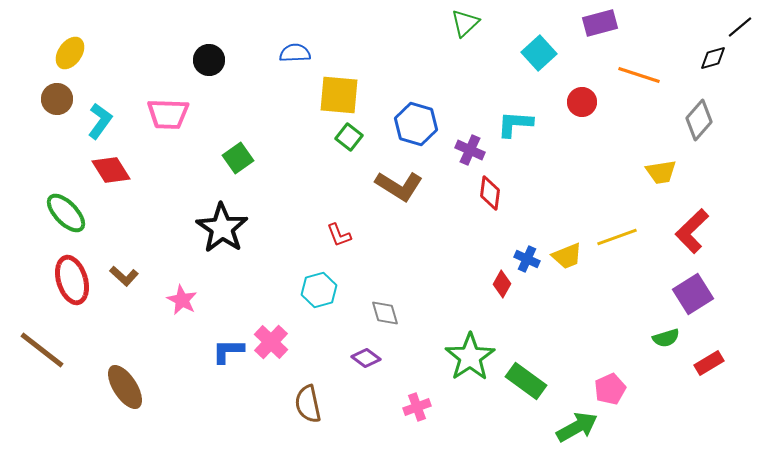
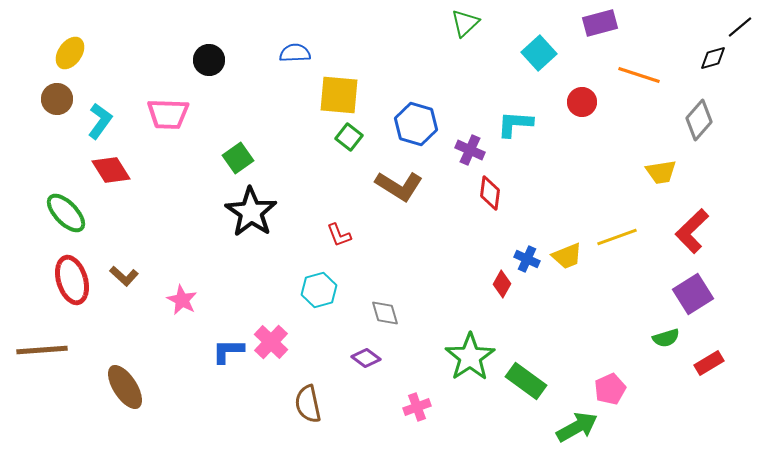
black star at (222, 228): moved 29 px right, 16 px up
brown line at (42, 350): rotated 42 degrees counterclockwise
